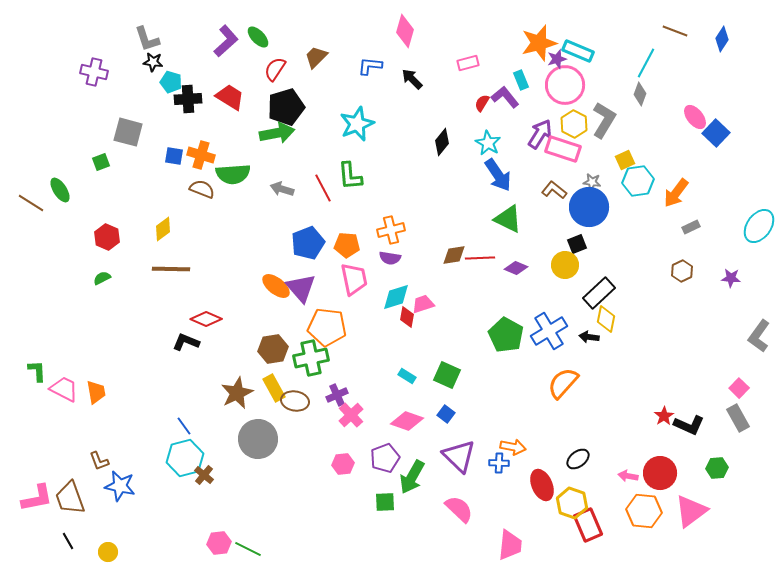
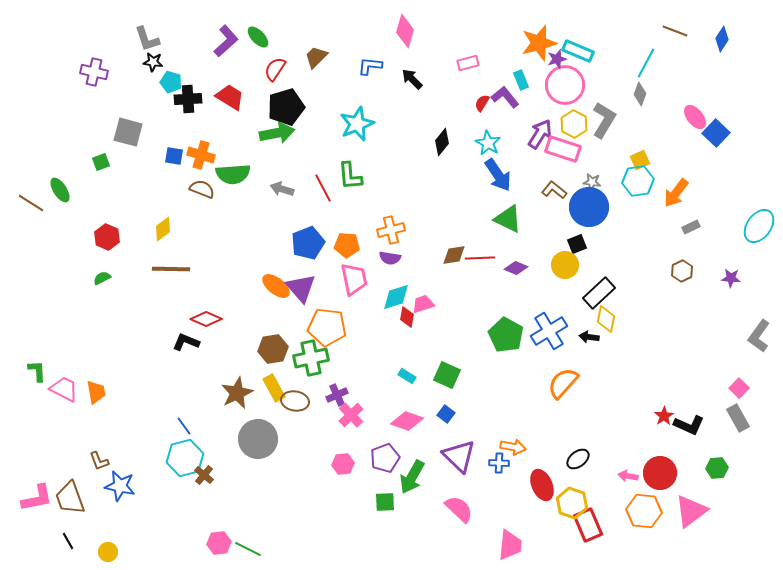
yellow square at (625, 160): moved 15 px right
